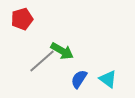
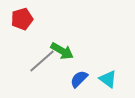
blue semicircle: rotated 12 degrees clockwise
